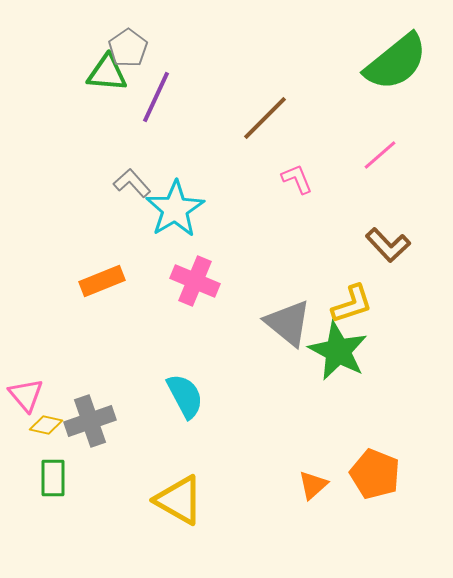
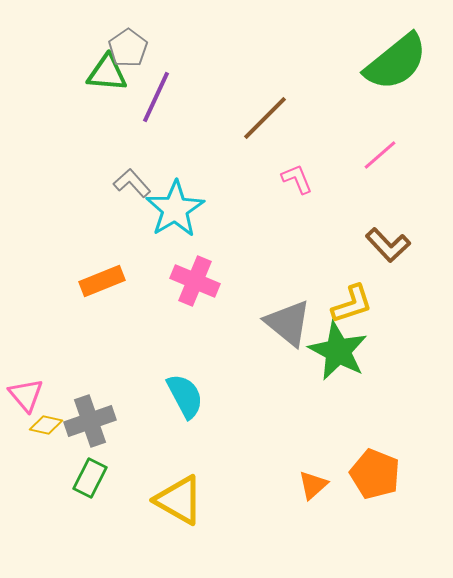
green rectangle: moved 37 px right; rotated 27 degrees clockwise
